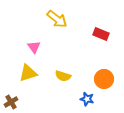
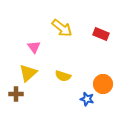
yellow arrow: moved 5 px right, 9 px down
yellow triangle: rotated 24 degrees counterclockwise
orange circle: moved 1 px left, 5 px down
brown cross: moved 5 px right, 8 px up; rotated 32 degrees clockwise
